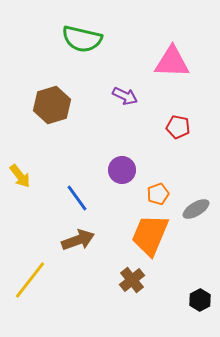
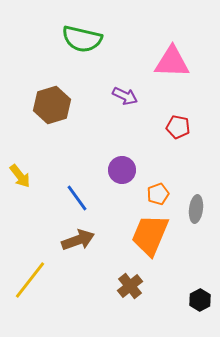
gray ellipse: rotated 52 degrees counterclockwise
brown cross: moved 2 px left, 6 px down
